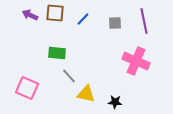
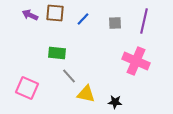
purple line: rotated 25 degrees clockwise
